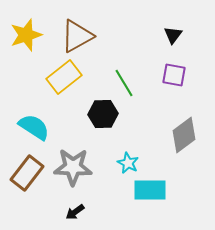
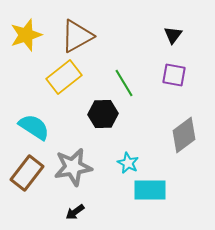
gray star: rotated 12 degrees counterclockwise
